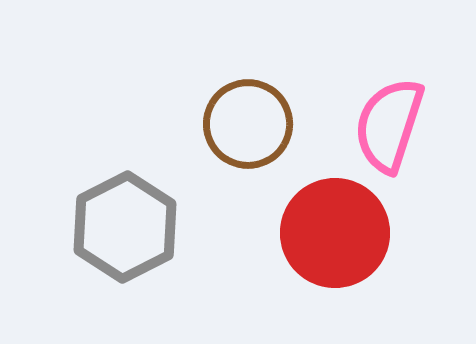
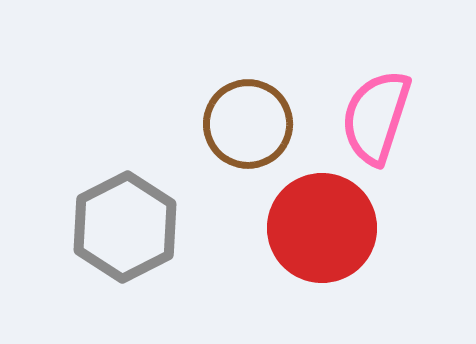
pink semicircle: moved 13 px left, 8 px up
red circle: moved 13 px left, 5 px up
